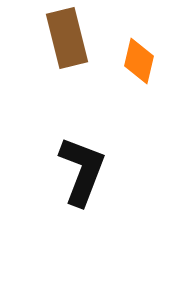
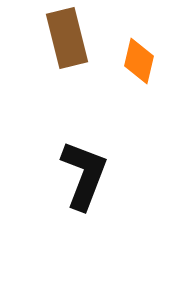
black L-shape: moved 2 px right, 4 px down
